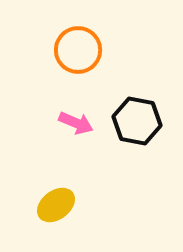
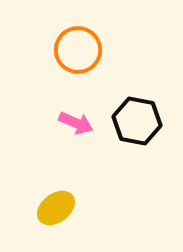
yellow ellipse: moved 3 px down
